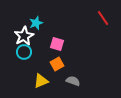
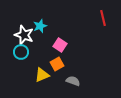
red line: rotated 21 degrees clockwise
cyan star: moved 4 px right, 3 px down
white star: moved 1 px up; rotated 24 degrees counterclockwise
pink square: moved 3 px right, 1 px down; rotated 16 degrees clockwise
cyan circle: moved 3 px left
yellow triangle: moved 1 px right, 6 px up
